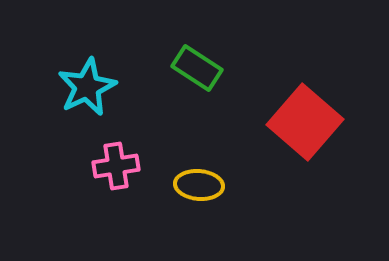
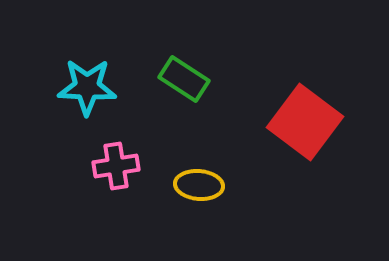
green rectangle: moved 13 px left, 11 px down
cyan star: rotated 28 degrees clockwise
red square: rotated 4 degrees counterclockwise
